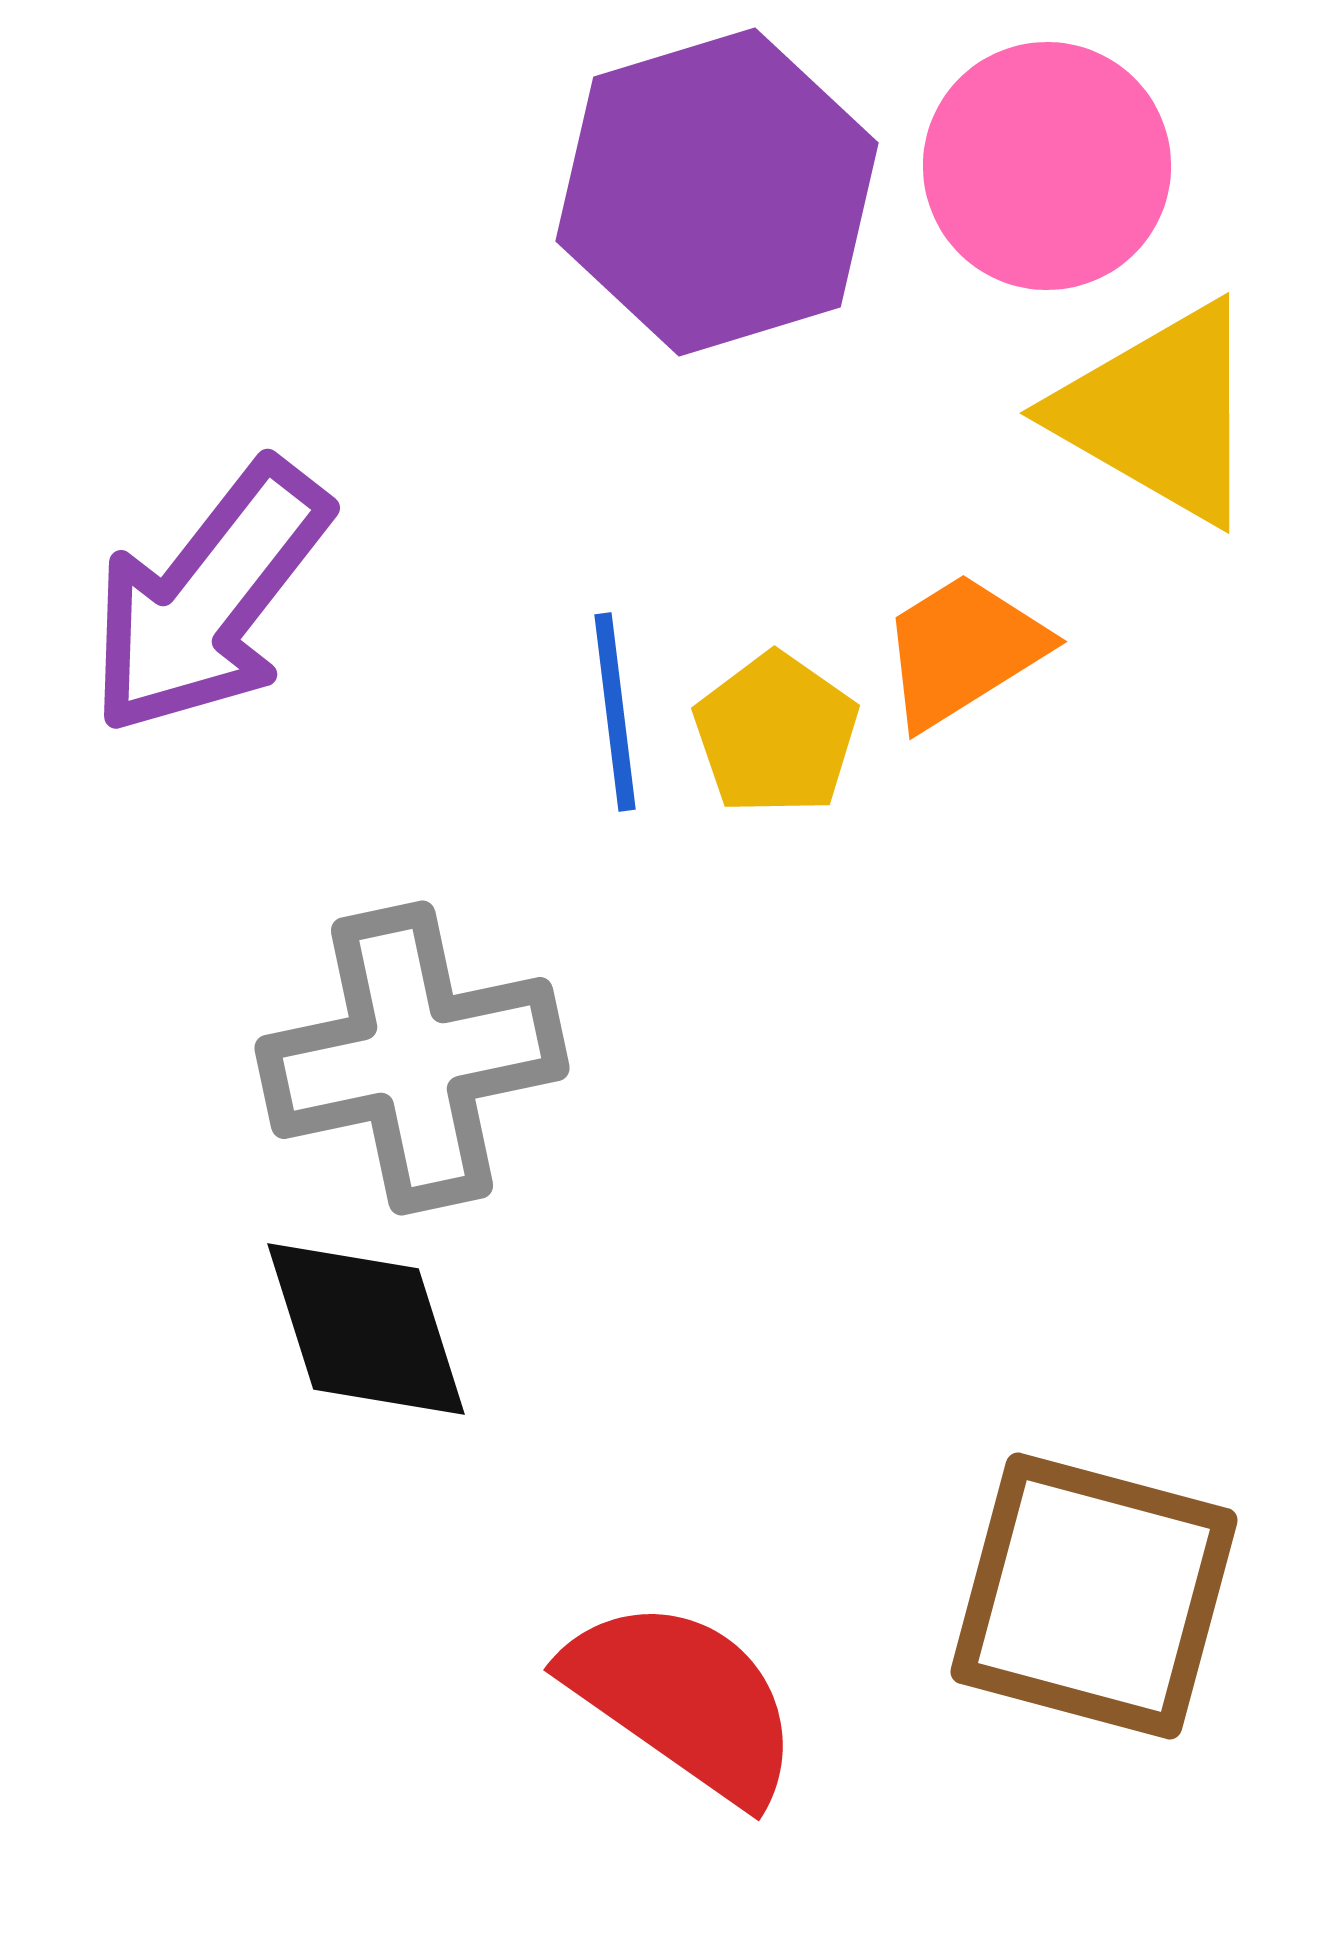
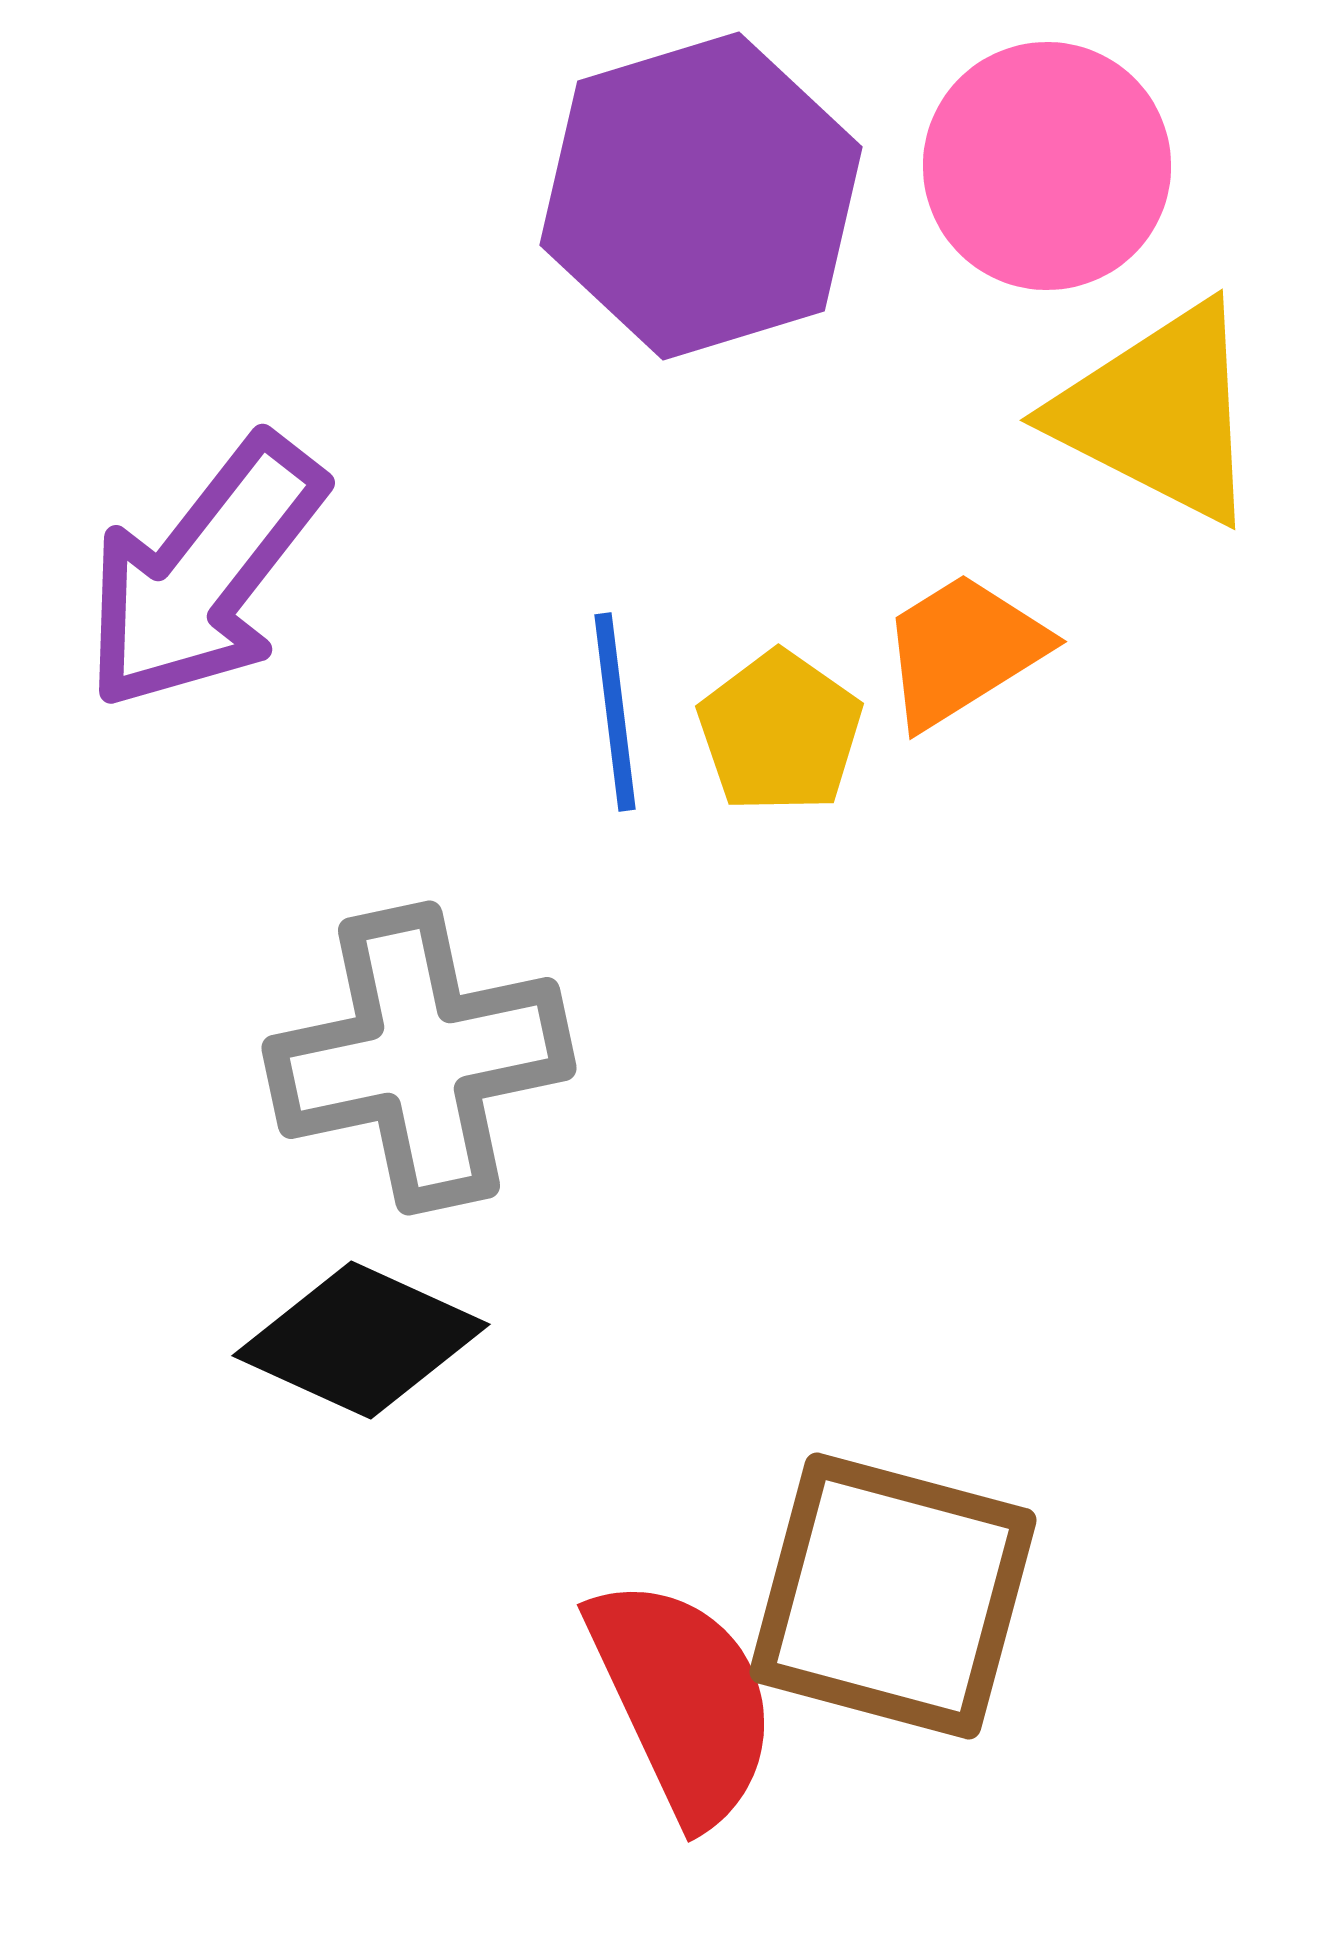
purple hexagon: moved 16 px left, 4 px down
yellow triangle: rotated 3 degrees counterclockwise
purple arrow: moved 5 px left, 25 px up
yellow pentagon: moved 4 px right, 2 px up
gray cross: moved 7 px right
black diamond: moved 5 px left, 11 px down; rotated 48 degrees counterclockwise
brown square: moved 201 px left
red semicircle: rotated 30 degrees clockwise
